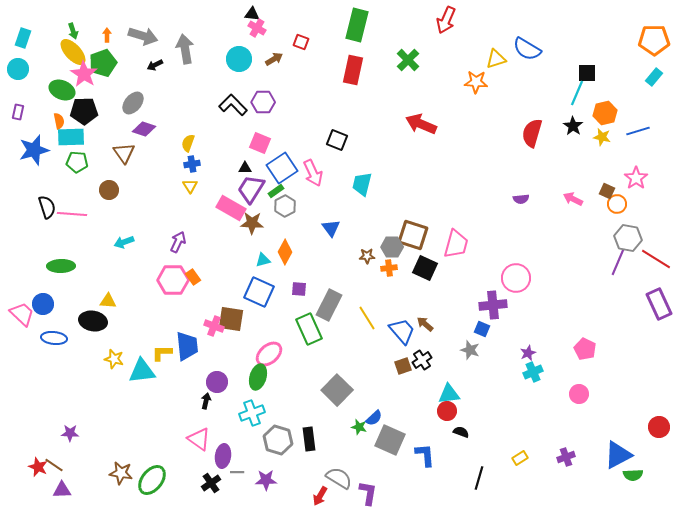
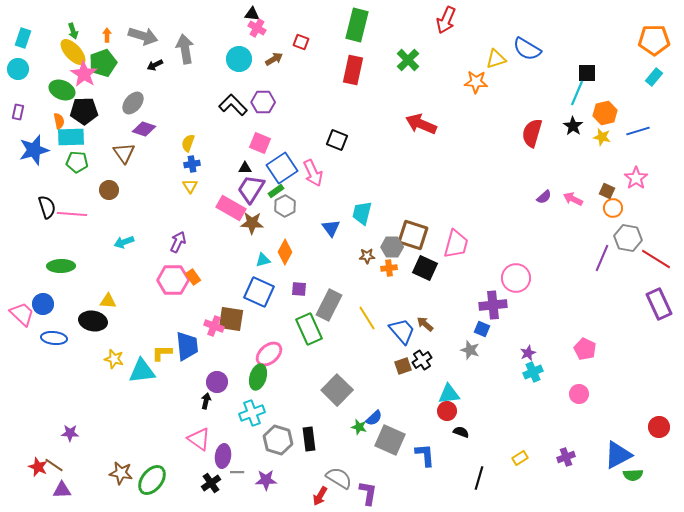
cyan trapezoid at (362, 184): moved 29 px down
purple semicircle at (521, 199): moved 23 px right, 2 px up; rotated 35 degrees counterclockwise
orange circle at (617, 204): moved 4 px left, 4 px down
purple line at (618, 262): moved 16 px left, 4 px up
